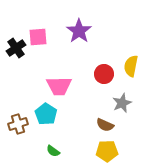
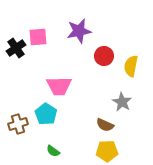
purple star: rotated 25 degrees clockwise
red circle: moved 18 px up
gray star: moved 1 px up; rotated 18 degrees counterclockwise
